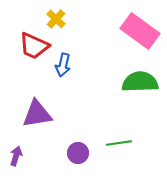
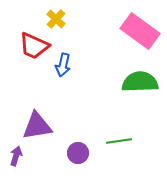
purple triangle: moved 12 px down
green line: moved 2 px up
